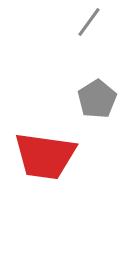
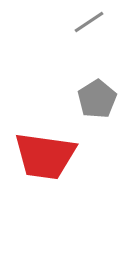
gray line: rotated 20 degrees clockwise
